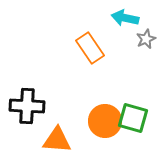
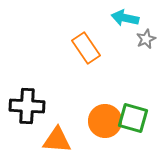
orange rectangle: moved 4 px left
